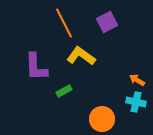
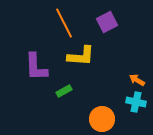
yellow L-shape: rotated 148 degrees clockwise
